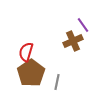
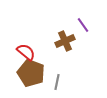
brown cross: moved 8 px left
red semicircle: rotated 114 degrees clockwise
brown pentagon: rotated 16 degrees counterclockwise
